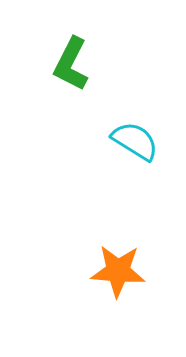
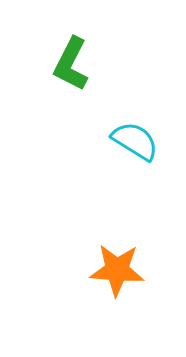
orange star: moved 1 px left, 1 px up
